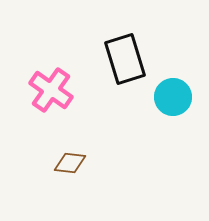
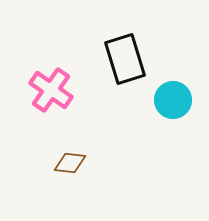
cyan circle: moved 3 px down
